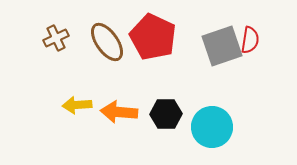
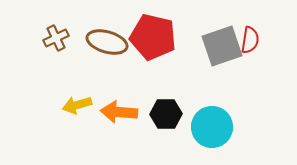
red pentagon: rotated 12 degrees counterclockwise
brown ellipse: rotated 39 degrees counterclockwise
yellow arrow: rotated 12 degrees counterclockwise
